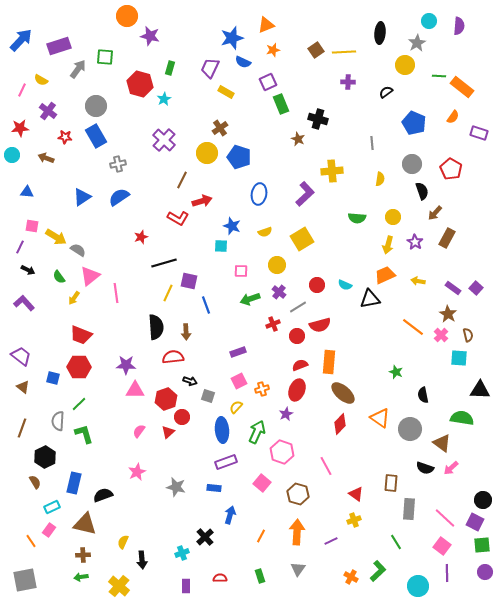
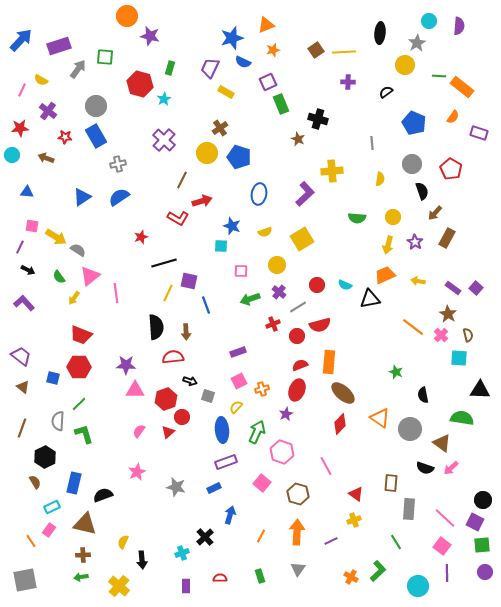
blue rectangle at (214, 488): rotated 32 degrees counterclockwise
